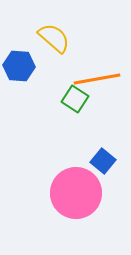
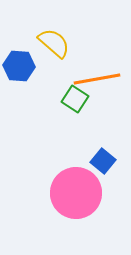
yellow semicircle: moved 5 px down
